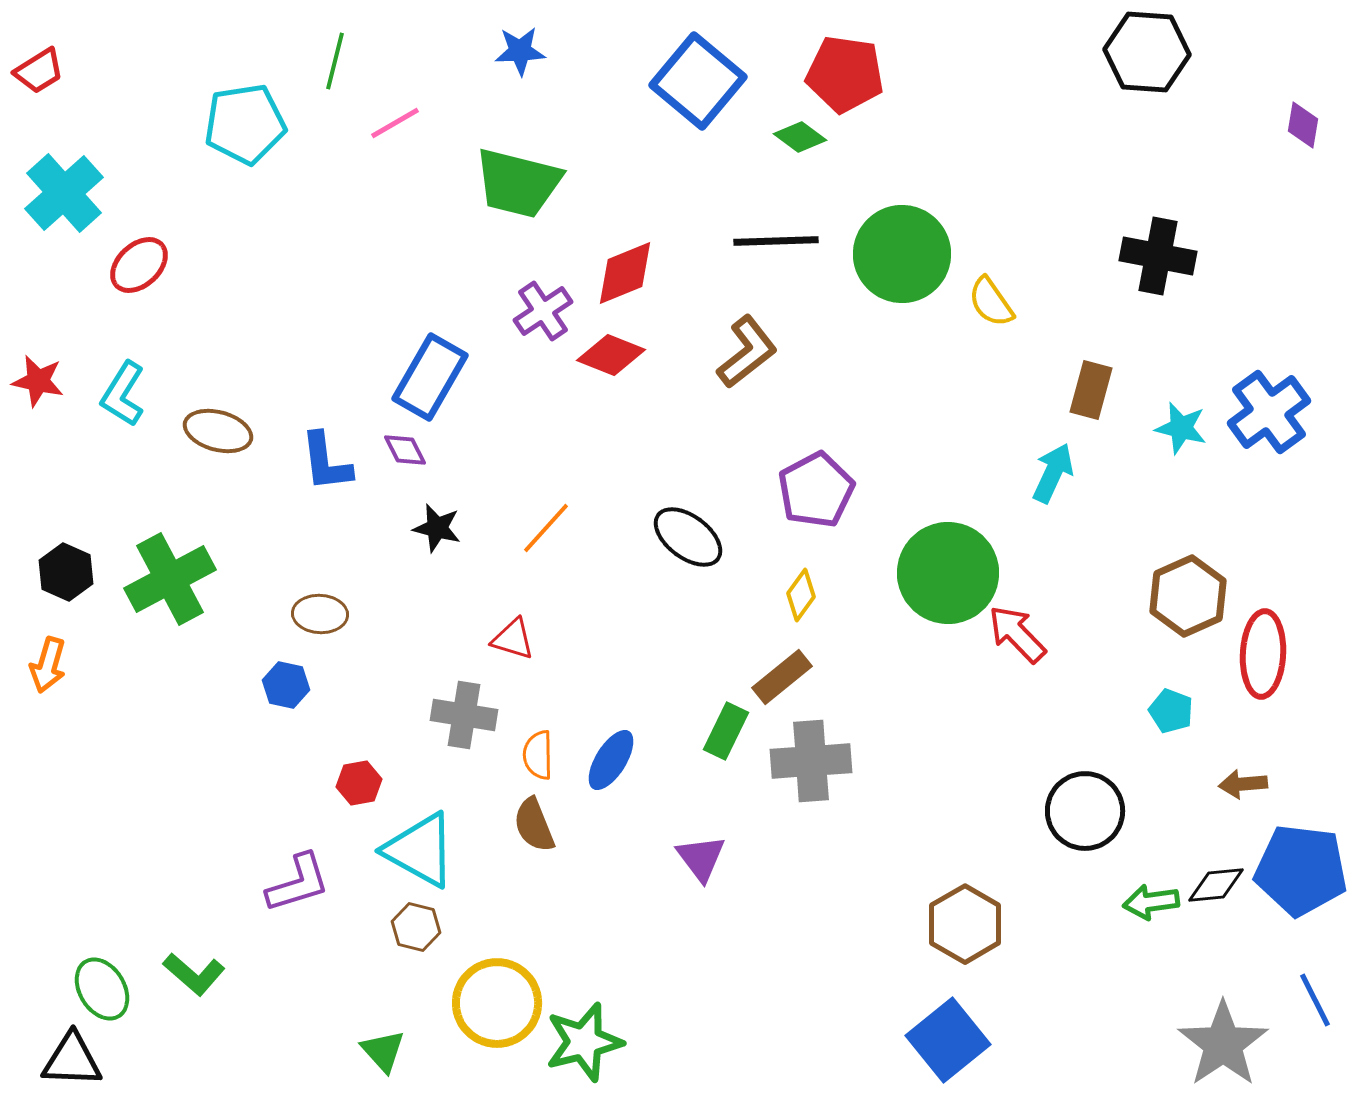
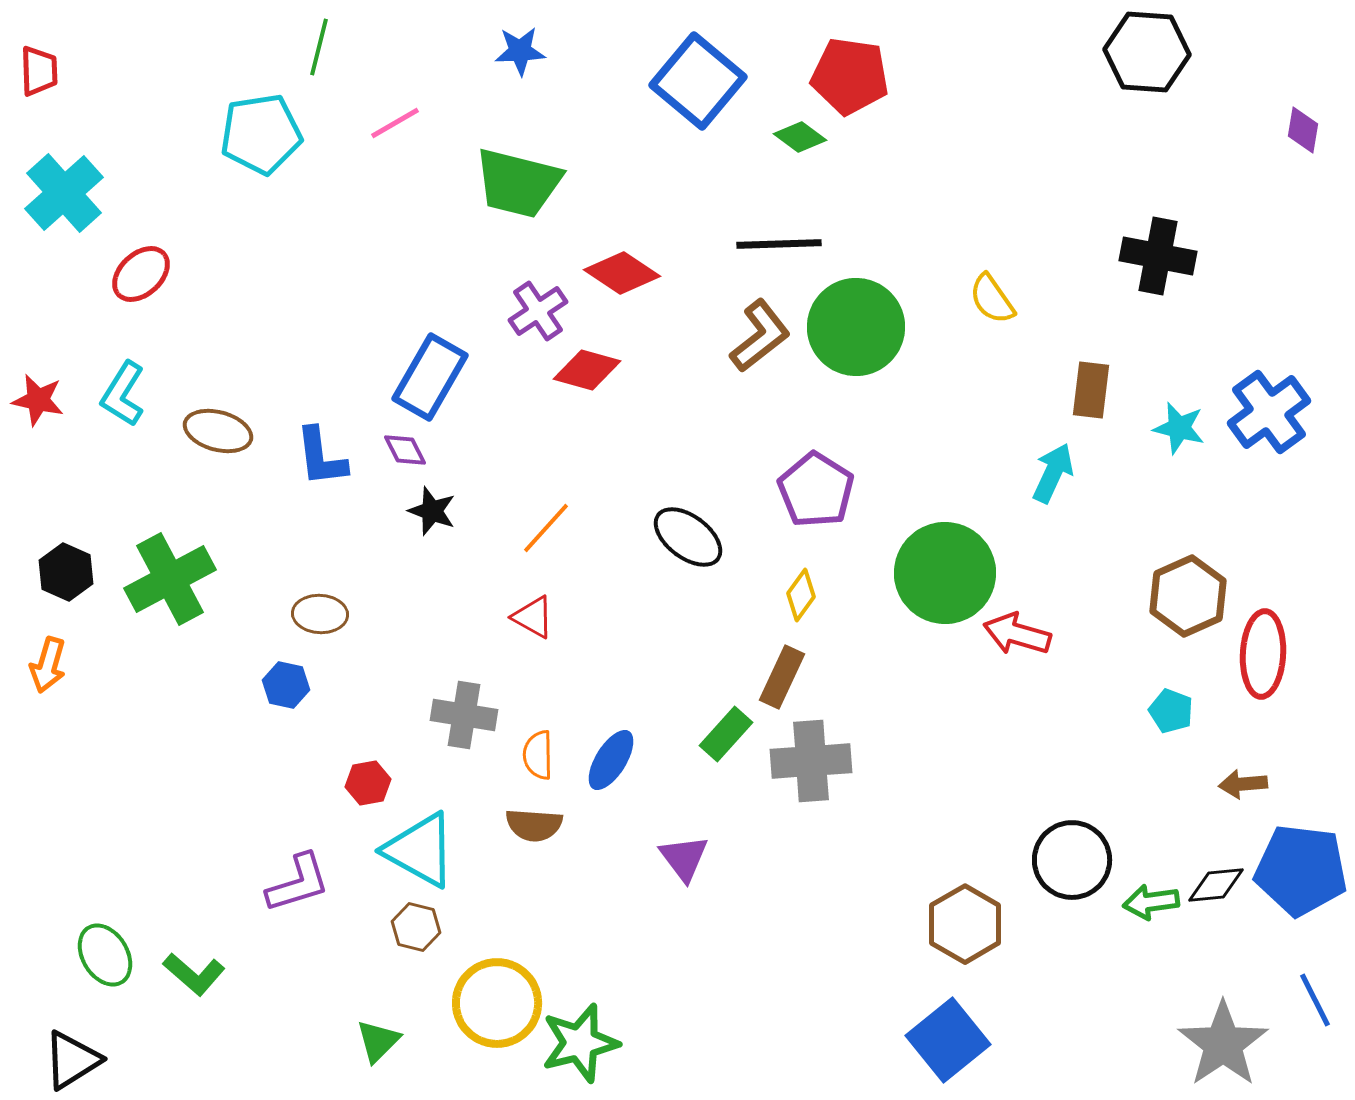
green line at (335, 61): moved 16 px left, 14 px up
red trapezoid at (39, 71): rotated 60 degrees counterclockwise
red pentagon at (845, 74): moved 5 px right, 2 px down
cyan pentagon at (245, 124): moved 16 px right, 10 px down
purple diamond at (1303, 125): moved 5 px down
black line at (776, 241): moved 3 px right, 3 px down
green circle at (902, 254): moved 46 px left, 73 px down
red ellipse at (139, 265): moved 2 px right, 9 px down
red diamond at (625, 273): moved 3 px left; rotated 56 degrees clockwise
yellow semicircle at (991, 302): moved 1 px right, 3 px up
purple cross at (543, 311): moved 5 px left
brown L-shape at (747, 352): moved 13 px right, 16 px up
red diamond at (611, 355): moved 24 px left, 15 px down; rotated 6 degrees counterclockwise
red star at (38, 381): moved 19 px down
brown rectangle at (1091, 390): rotated 8 degrees counterclockwise
cyan star at (1181, 428): moved 2 px left
blue L-shape at (326, 462): moved 5 px left, 5 px up
purple pentagon at (816, 490): rotated 12 degrees counterclockwise
black star at (437, 528): moved 5 px left, 17 px up; rotated 6 degrees clockwise
green circle at (948, 573): moved 3 px left
red arrow at (1017, 634): rotated 30 degrees counterclockwise
red triangle at (513, 639): moved 20 px right, 22 px up; rotated 12 degrees clockwise
brown rectangle at (782, 677): rotated 26 degrees counterclockwise
green rectangle at (726, 731): moved 3 px down; rotated 16 degrees clockwise
red hexagon at (359, 783): moved 9 px right
black circle at (1085, 811): moved 13 px left, 49 px down
brown semicircle at (534, 825): rotated 64 degrees counterclockwise
purple triangle at (701, 858): moved 17 px left
green ellipse at (102, 989): moved 3 px right, 34 px up
green star at (584, 1042): moved 4 px left, 1 px down
green triangle at (383, 1051): moved 5 px left, 10 px up; rotated 27 degrees clockwise
black triangle at (72, 1060): rotated 34 degrees counterclockwise
